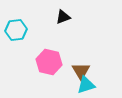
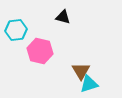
black triangle: rotated 35 degrees clockwise
pink hexagon: moved 9 px left, 11 px up
cyan triangle: moved 3 px right, 1 px up
